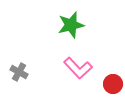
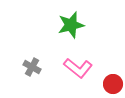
pink L-shape: rotated 8 degrees counterclockwise
gray cross: moved 13 px right, 5 px up
